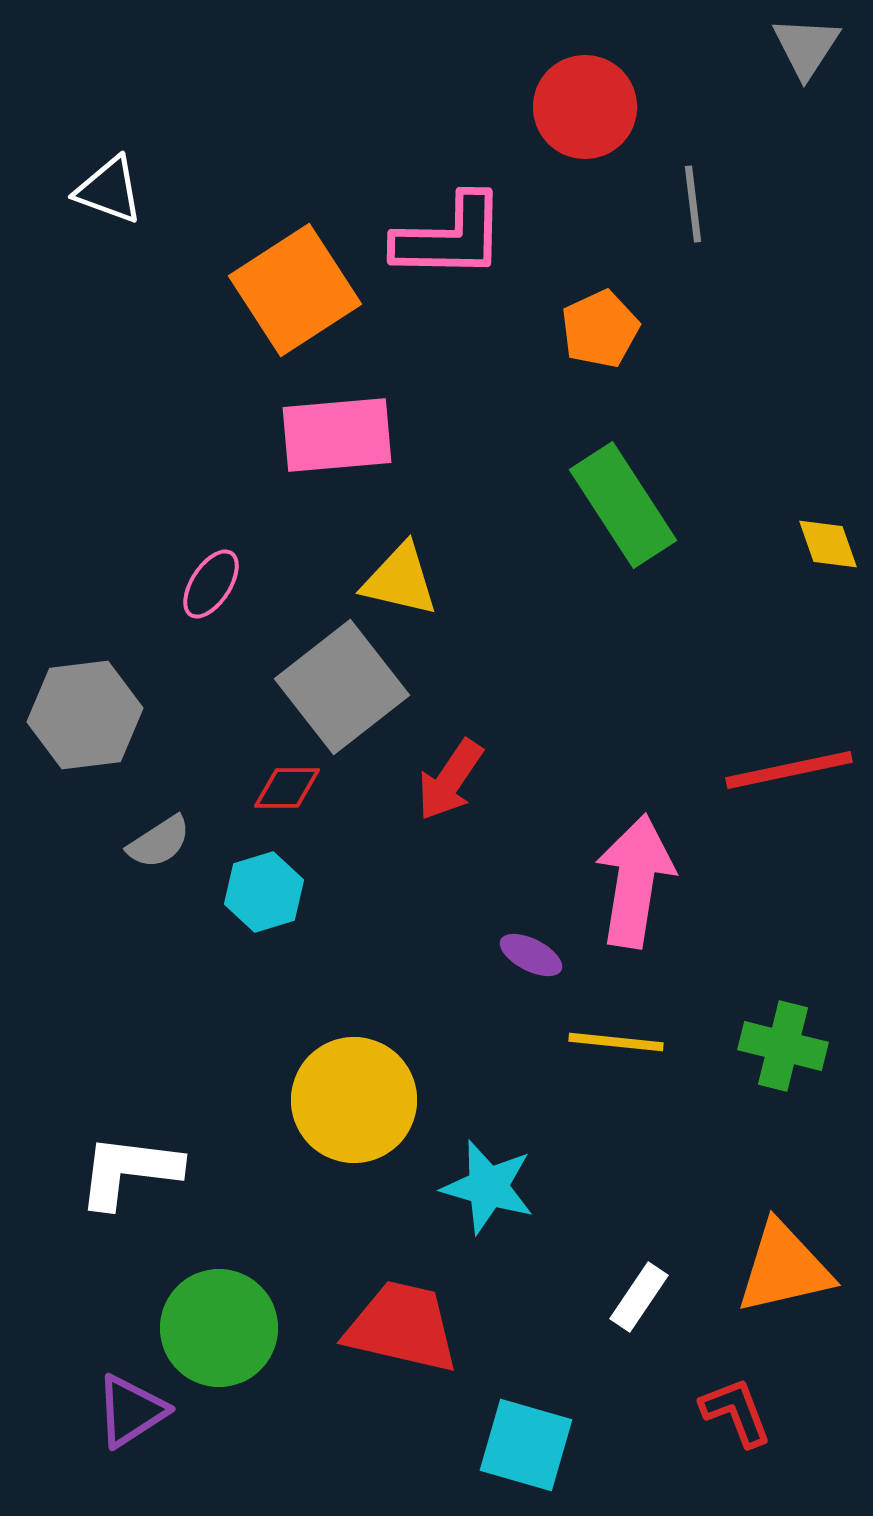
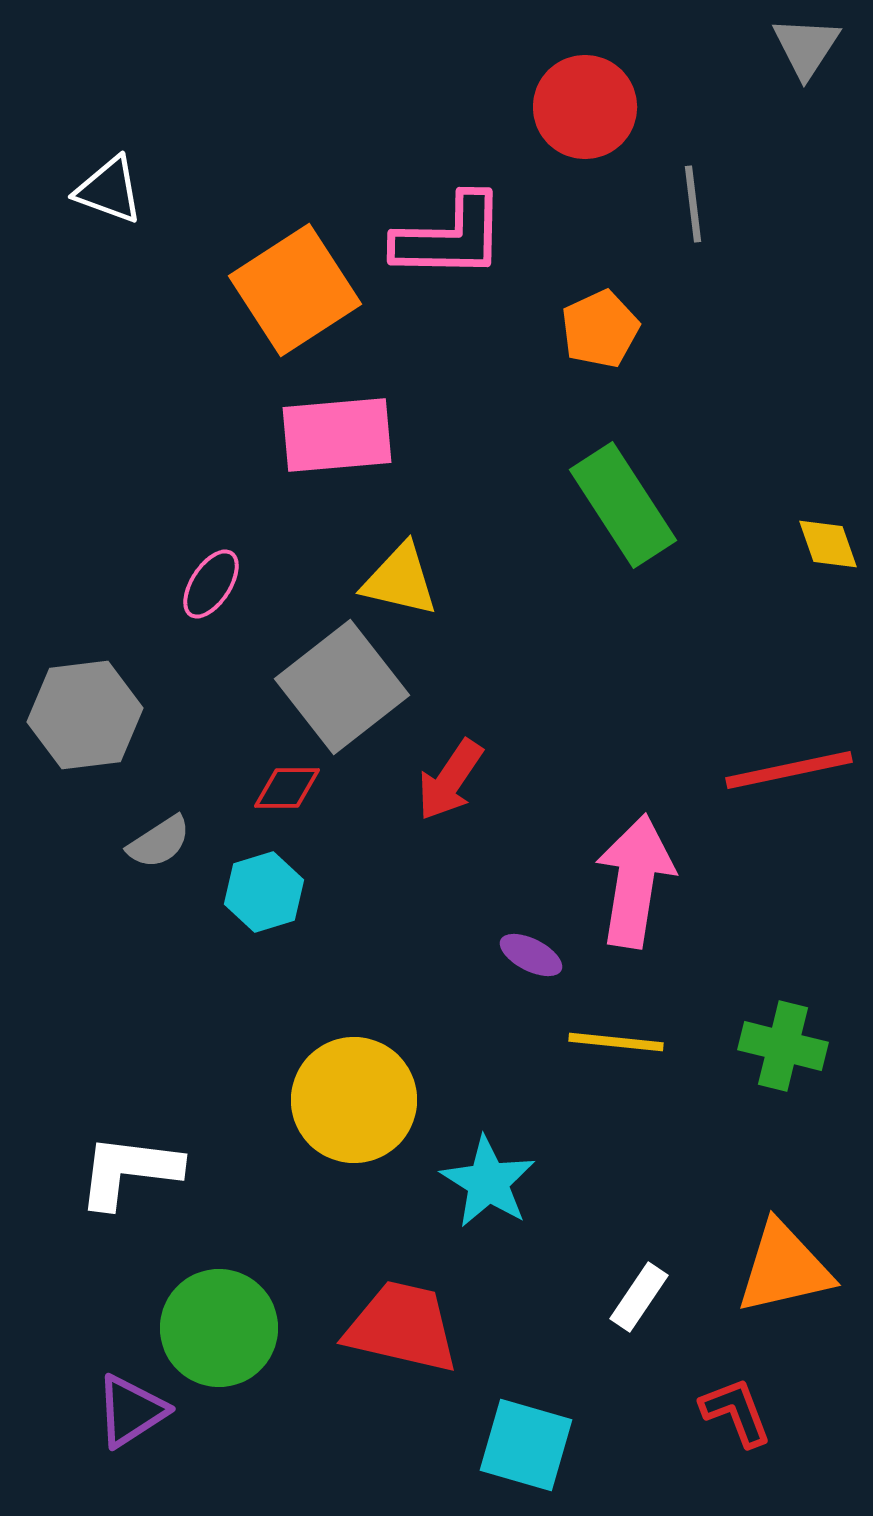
cyan star: moved 5 px up; rotated 16 degrees clockwise
